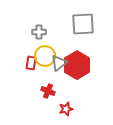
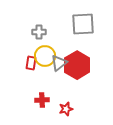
red cross: moved 6 px left, 9 px down; rotated 24 degrees counterclockwise
